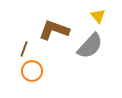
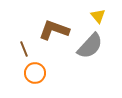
brown line: rotated 42 degrees counterclockwise
orange circle: moved 3 px right, 2 px down
